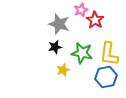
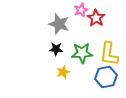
red star: moved 1 px right, 2 px up
black star: moved 1 px right, 2 px down; rotated 16 degrees clockwise
green star: rotated 15 degrees counterclockwise
yellow star: moved 2 px down
